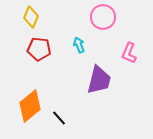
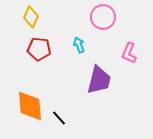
orange diamond: rotated 56 degrees counterclockwise
